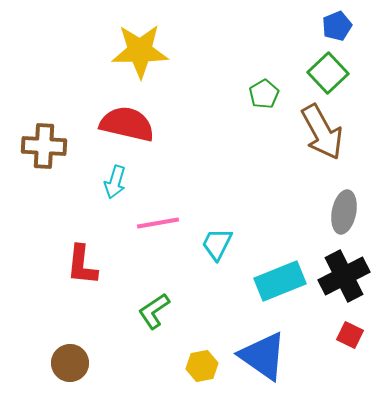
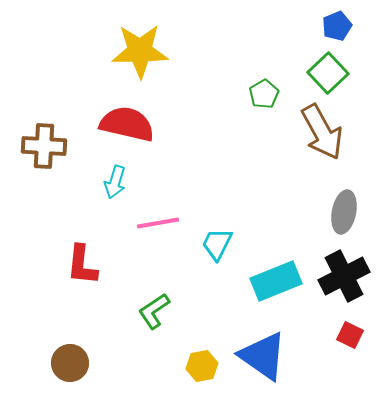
cyan rectangle: moved 4 px left
